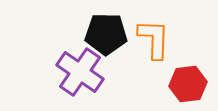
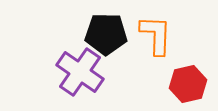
orange L-shape: moved 2 px right, 4 px up
red hexagon: rotated 6 degrees counterclockwise
